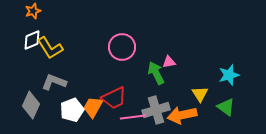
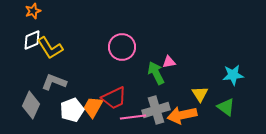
cyan star: moved 4 px right; rotated 10 degrees clockwise
